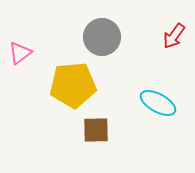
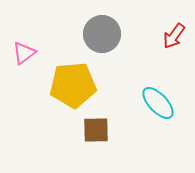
gray circle: moved 3 px up
pink triangle: moved 4 px right
cyan ellipse: rotated 18 degrees clockwise
